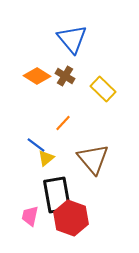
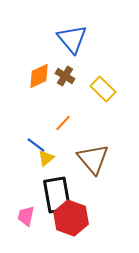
orange diamond: moved 2 px right; rotated 56 degrees counterclockwise
pink trapezoid: moved 4 px left
